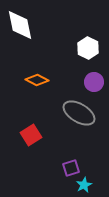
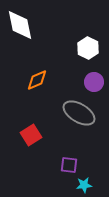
orange diamond: rotated 50 degrees counterclockwise
purple square: moved 2 px left, 3 px up; rotated 24 degrees clockwise
cyan star: rotated 21 degrees clockwise
